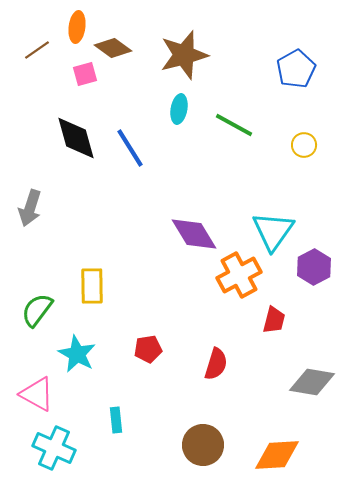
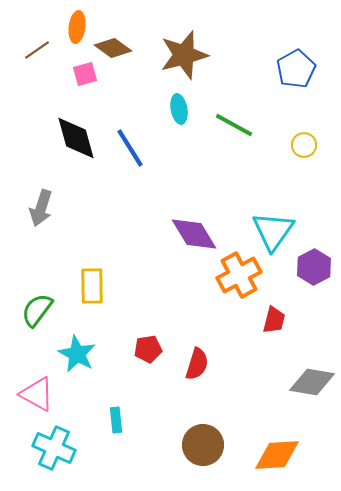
cyan ellipse: rotated 20 degrees counterclockwise
gray arrow: moved 11 px right
red semicircle: moved 19 px left
